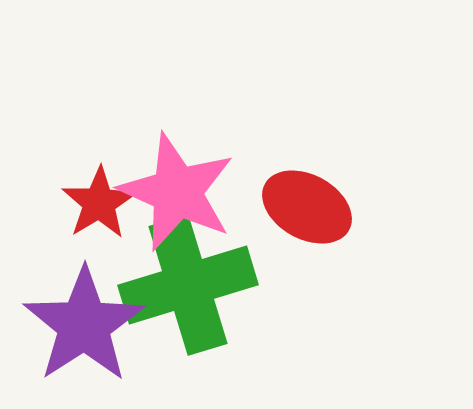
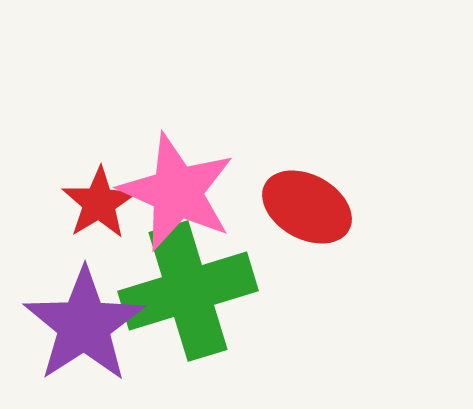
green cross: moved 6 px down
